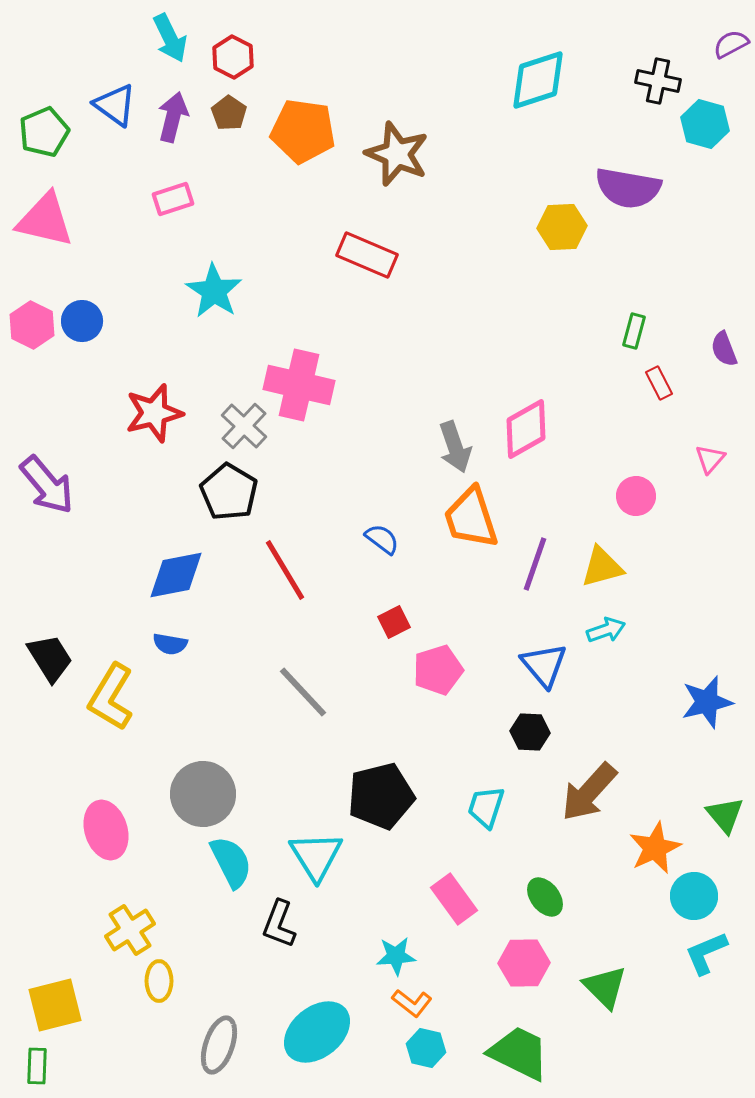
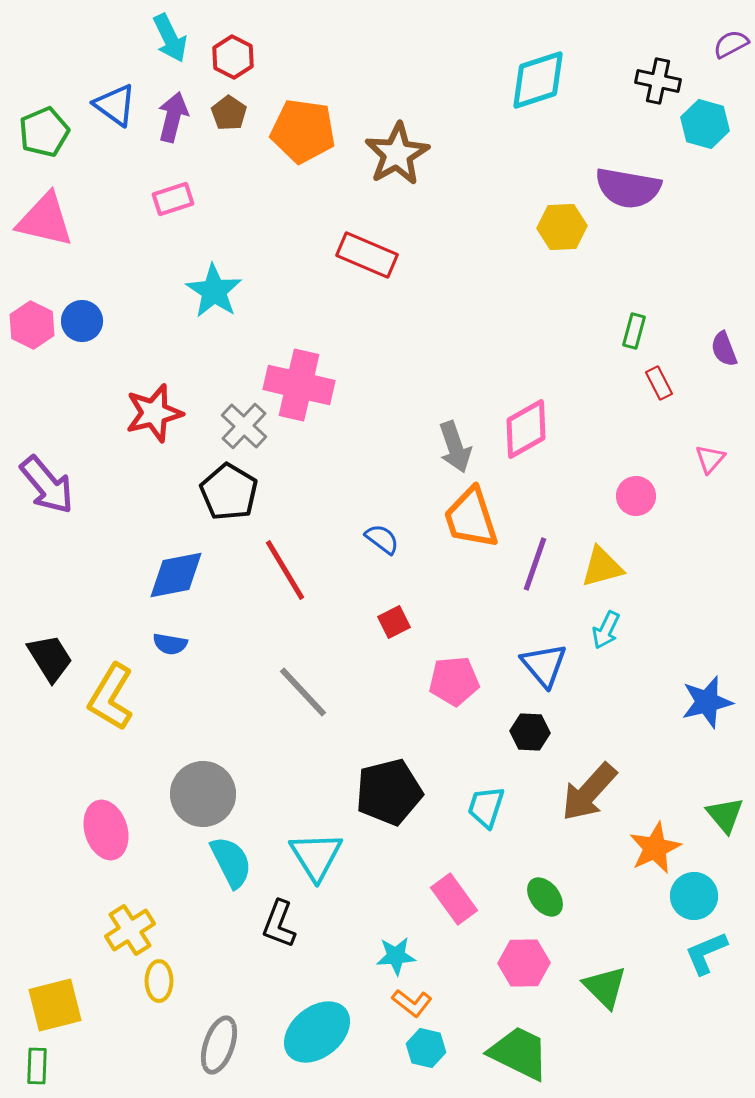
brown star at (397, 154): rotated 20 degrees clockwise
cyan arrow at (606, 630): rotated 135 degrees clockwise
pink pentagon at (438, 670): moved 16 px right, 11 px down; rotated 12 degrees clockwise
black pentagon at (381, 796): moved 8 px right, 4 px up
